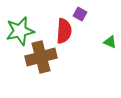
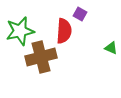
green triangle: moved 1 px right, 6 px down
